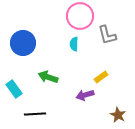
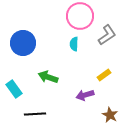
gray L-shape: rotated 110 degrees counterclockwise
yellow rectangle: moved 3 px right, 2 px up
brown star: moved 8 px left
